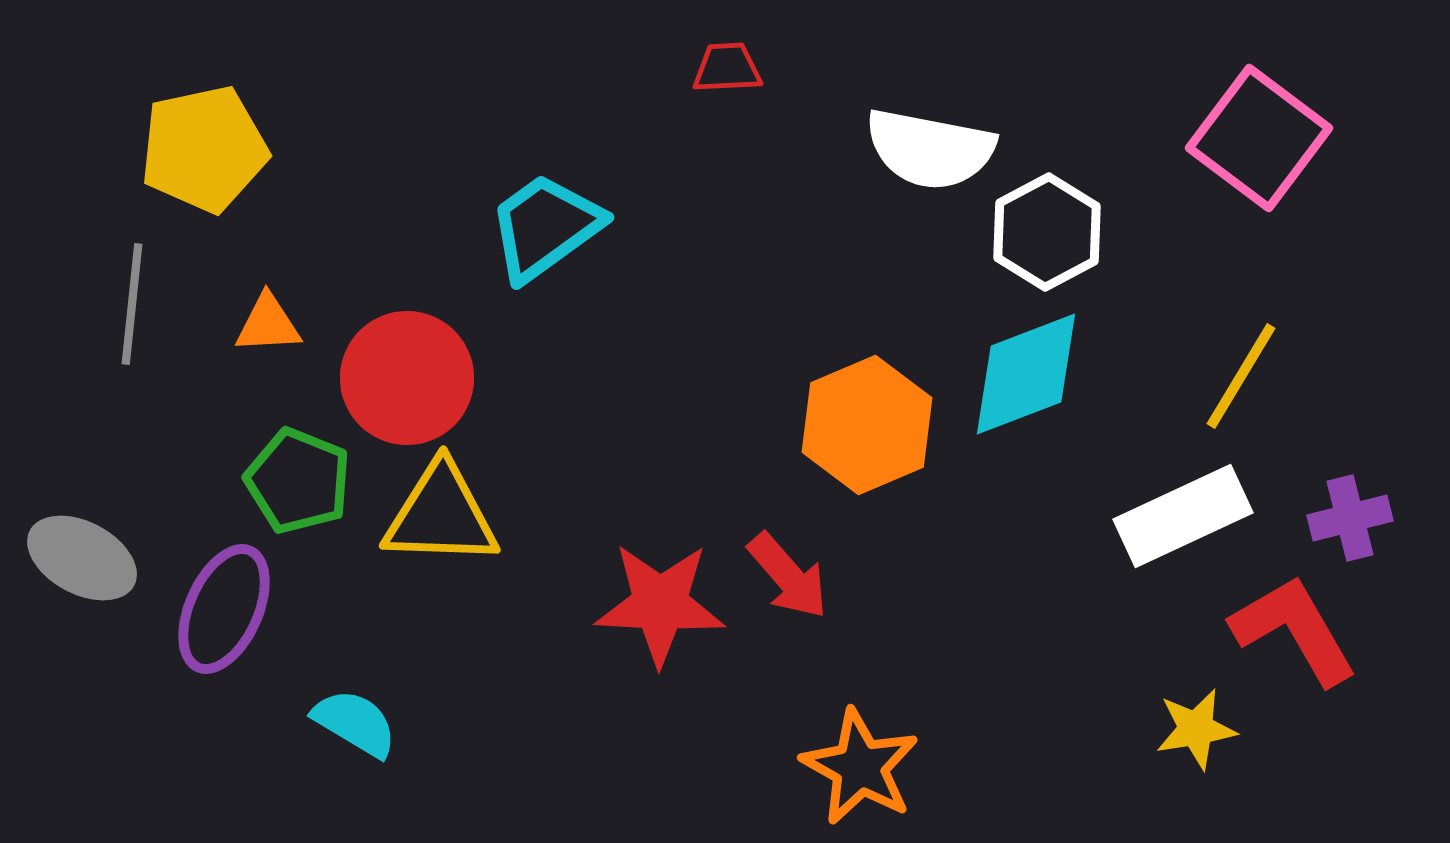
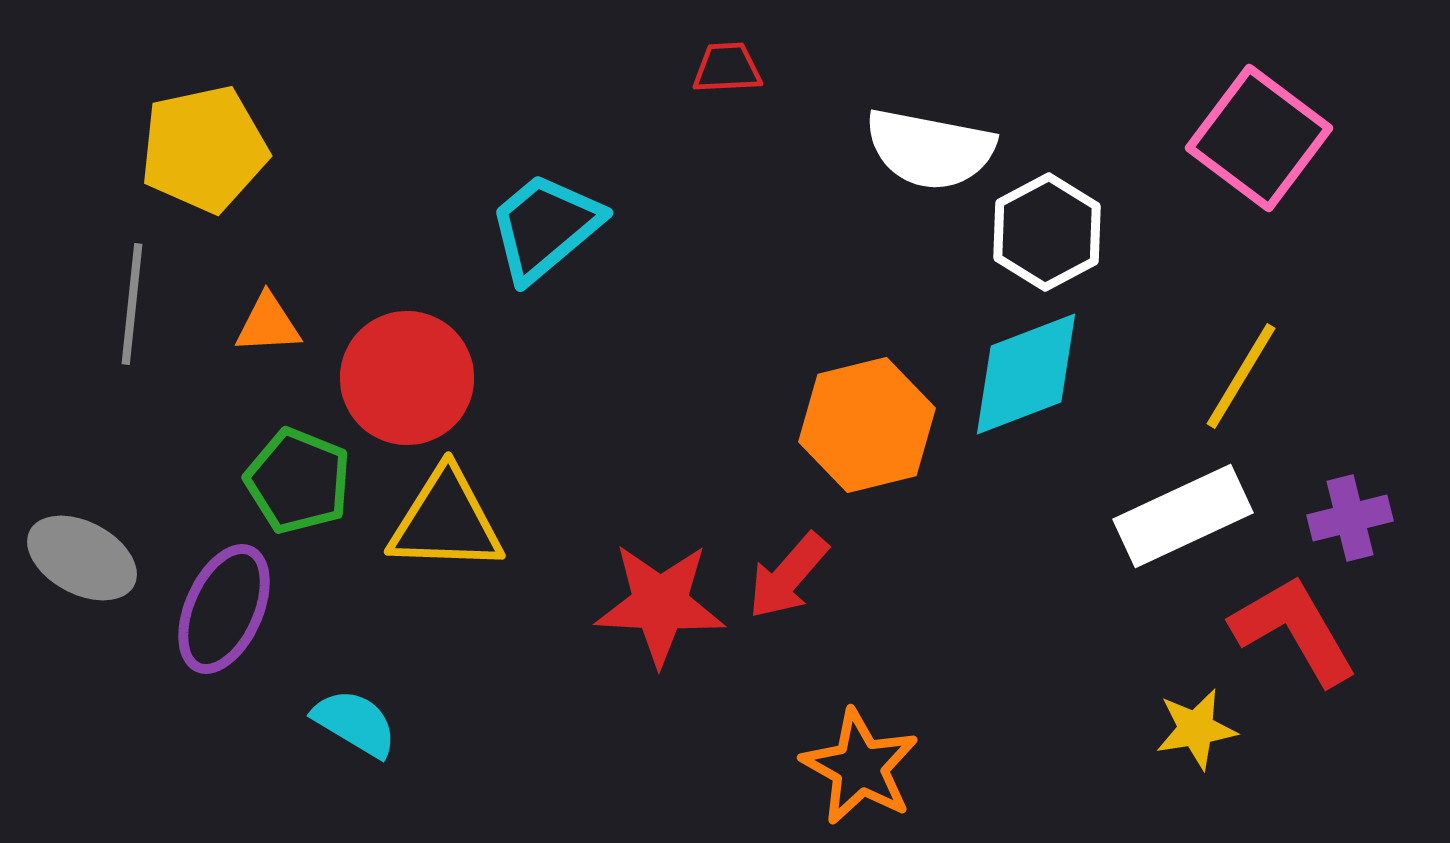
cyan trapezoid: rotated 4 degrees counterclockwise
orange hexagon: rotated 9 degrees clockwise
yellow triangle: moved 5 px right, 6 px down
red arrow: rotated 82 degrees clockwise
